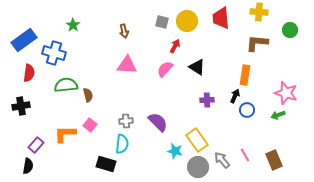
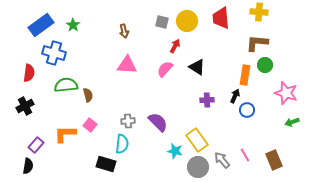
green circle: moved 25 px left, 35 px down
blue rectangle: moved 17 px right, 15 px up
black cross: moved 4 px right; rotated 18 degrees counterclockwise
green arrow: moved 14 px right, 7 px down
gray cross: moved 2 px right
